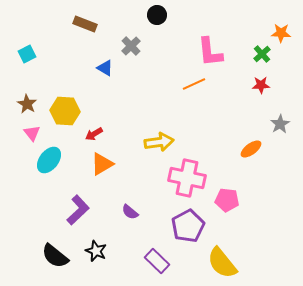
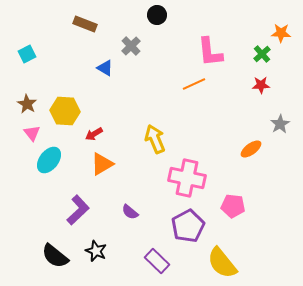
yellow arrow: moved 4 px left, 3 px up; rotated 104 degrees counterclockwise
pink pentagon: moved 6 px right, 6 px down
